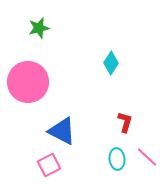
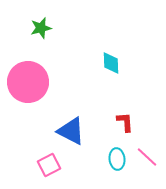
green star: moved 2 px right
cyan diamond: rotated 35 degrees counterclockwise
red L-shape: rotated 20 degrees counterclockwise
blue triangle: moved 9 px right
